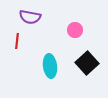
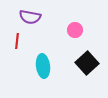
cyan ellipse: moved 7 px left
